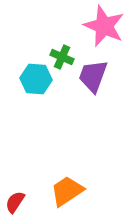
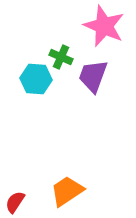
green cross: moved 1 px left
